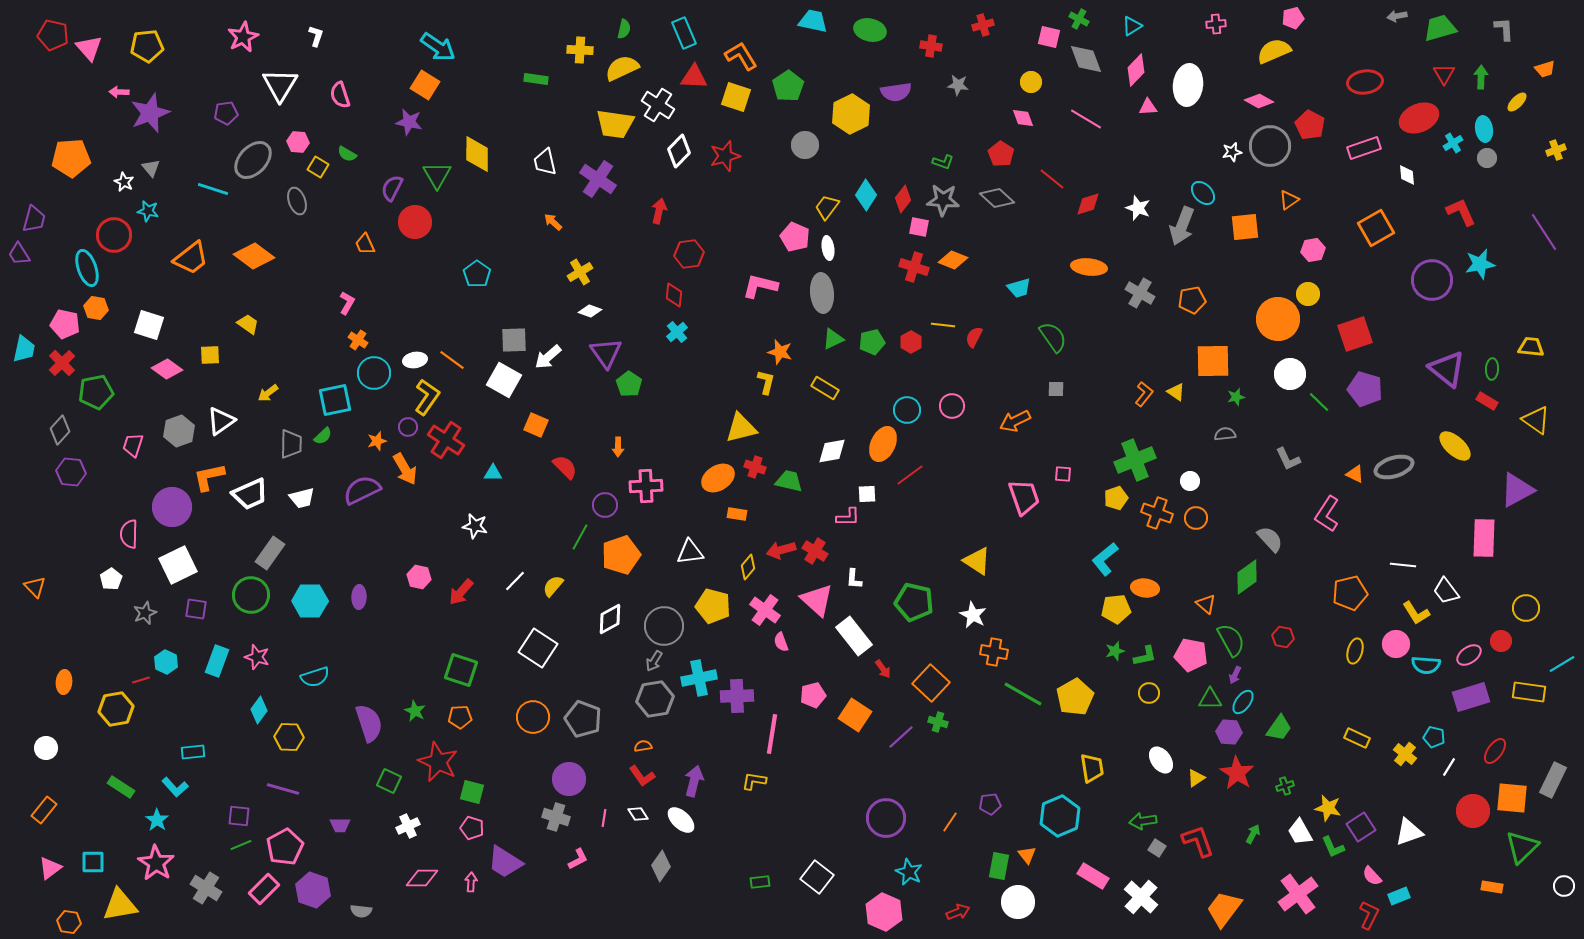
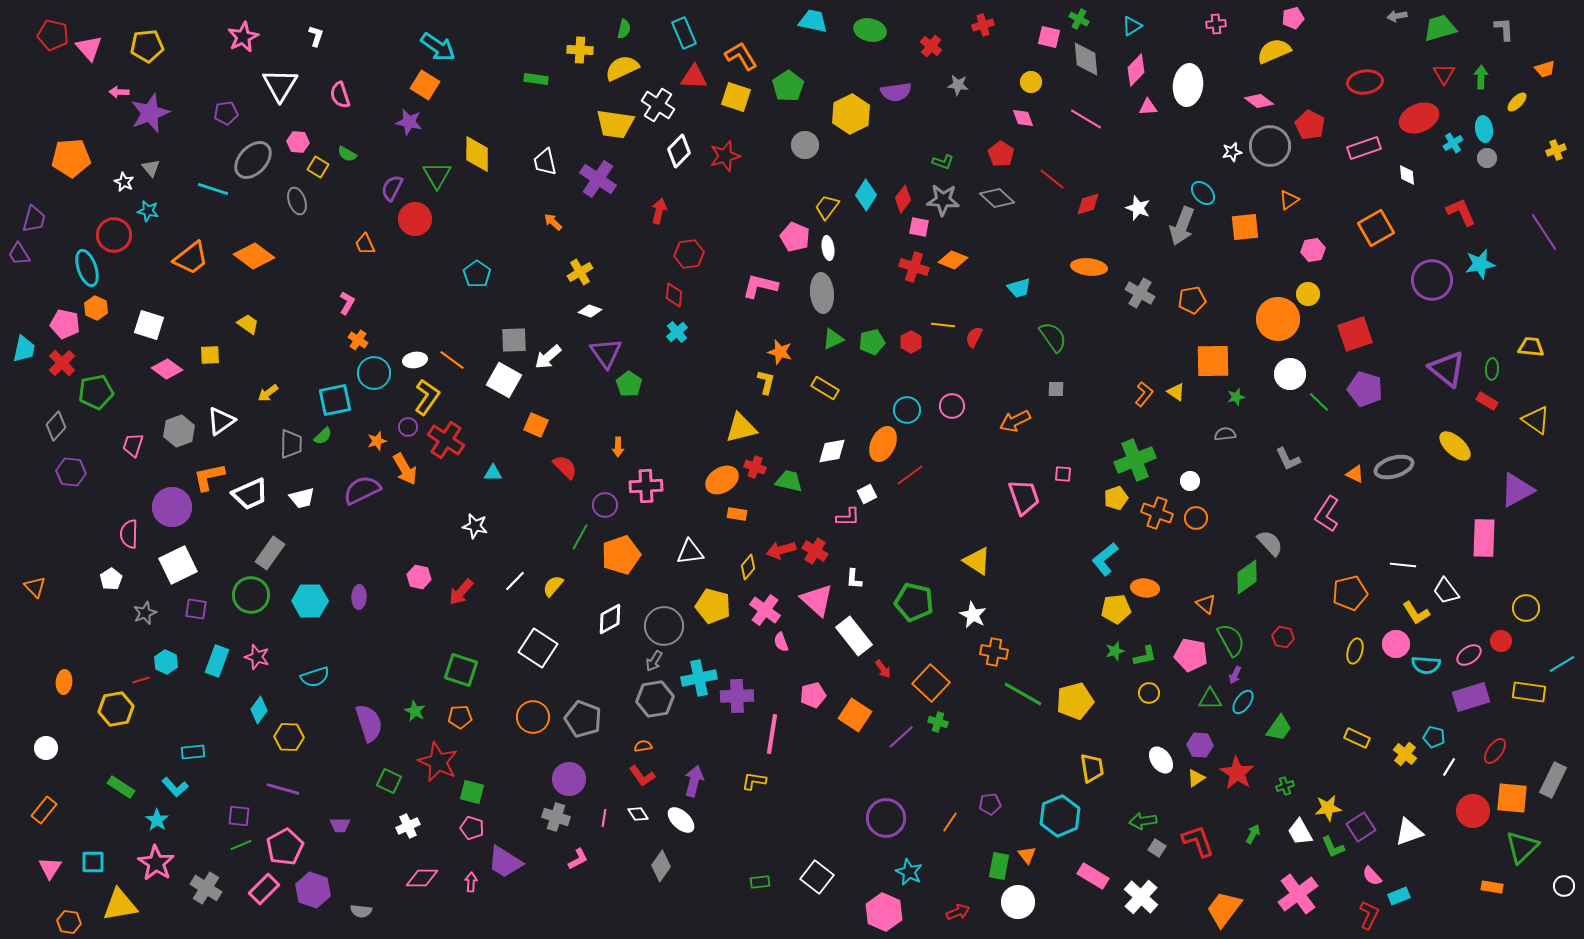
red cross at (931, 46): rotated 30 degrees clockwise
gray diamond at (1086, 59): rotated 15 degrees clockwise
pink diamond at (1259, 101): rotated 8 degrees clockwise
red circle at (415, 222): moved 3 px up
orange hexagon at (96, 308): rotated 15 degrees clockwise
gray diamond at (60, 430): moved 4 px left, 4 px up
orange ellipse at (718, 478): moved 4 px right, 2 px down
white square at (867, 494): rotated 24 degrees counterclockwise
gray semicircle at (1270, 539): moved 4 px down
yellow pentagon at (1075, 697): moved 4 px down; rotated 15 degrees clockwise
purple hexagon at (1229, 732): moved 29 px left, 13 px down
yellow star at (1328, 808): rotated 20 degrees counterclockwise
pink triangle at (50, 868): rotated 20 degrees counterclockwise
